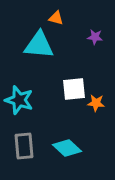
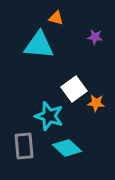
white square: rotated 30 degrees counterclockwise
cyan star: moved 30 px right, 16 px down
